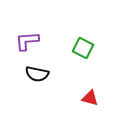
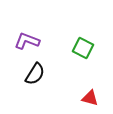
purple L-shape: rotated 25 degrees clockwise
black semicircle: moved 2 px left; rotated 70 degrees counterclockwise
